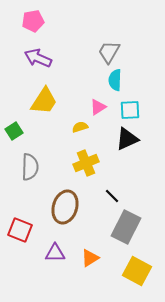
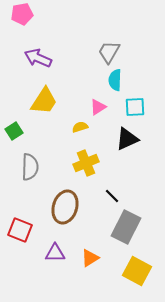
pink pentagon: moved 11 px left, 7 px up
cyan square: moved 5 px right, 3 px up
